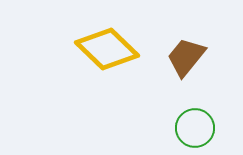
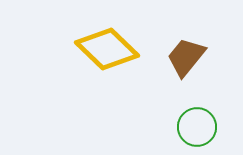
green circle: moved 2 px right, 1 px up
